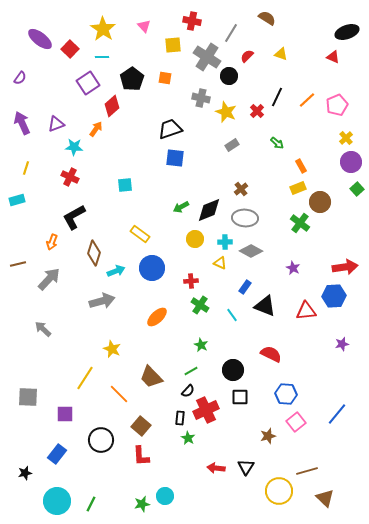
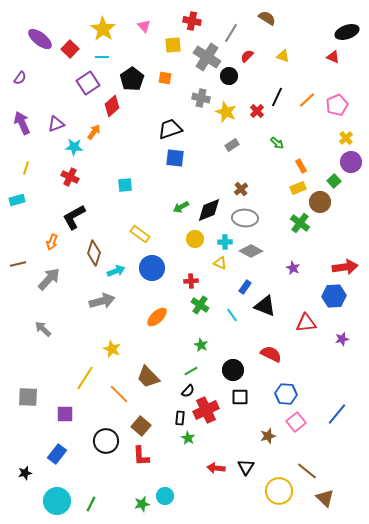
yellow triangle at (281, 54): moved 2 px right, 2 px down
orange arrow at (96, 129): moved 2 px left, 3 px down
green square at (357, 189): moved 23 px left, 8 px up
red triangle at (306, 311): moved 12 px down
purple star at (342, 344): moved 5 px up
brown trapezoid at (151, 377): moved 3 px left
black circle at (101, 440): moved 5 px right, 1 px down
brown line at (307, 471): rotated 55 degrees clockwise
